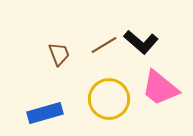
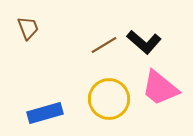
black L-shape: moved 3 px right
brown trapezoid: moved 31 px left, 26 px up
